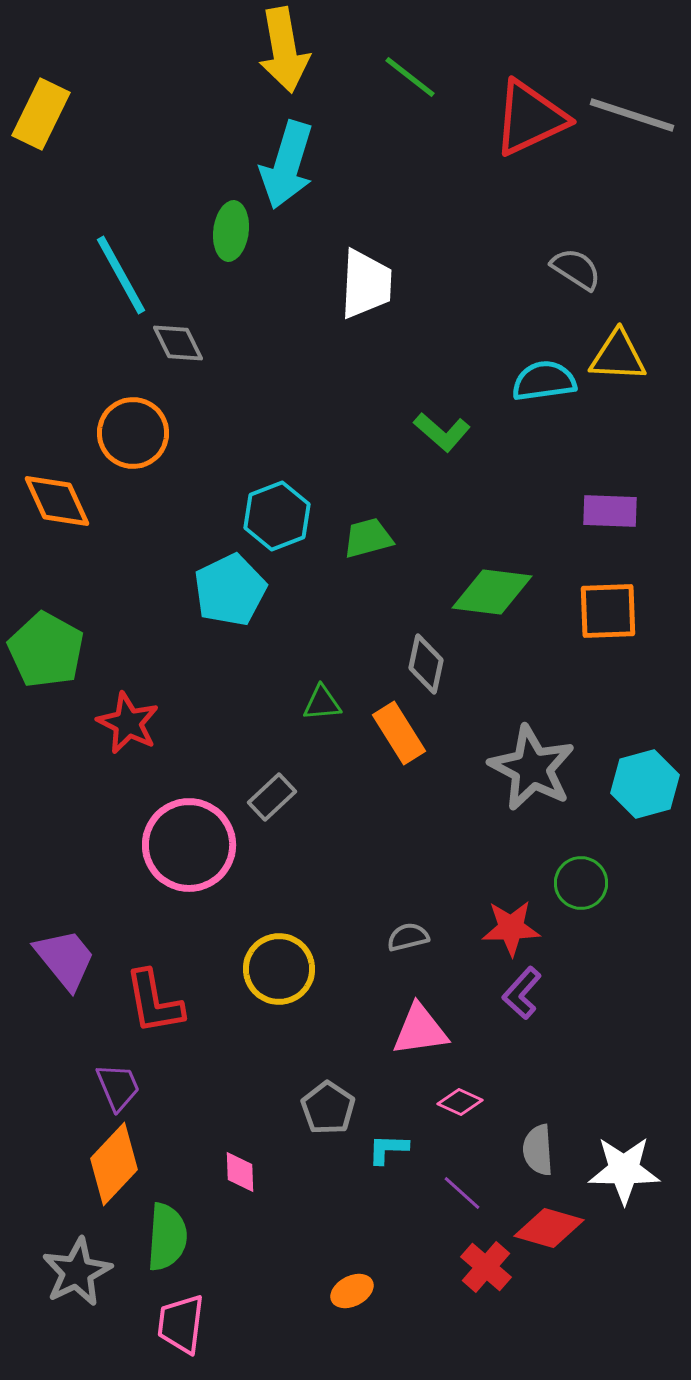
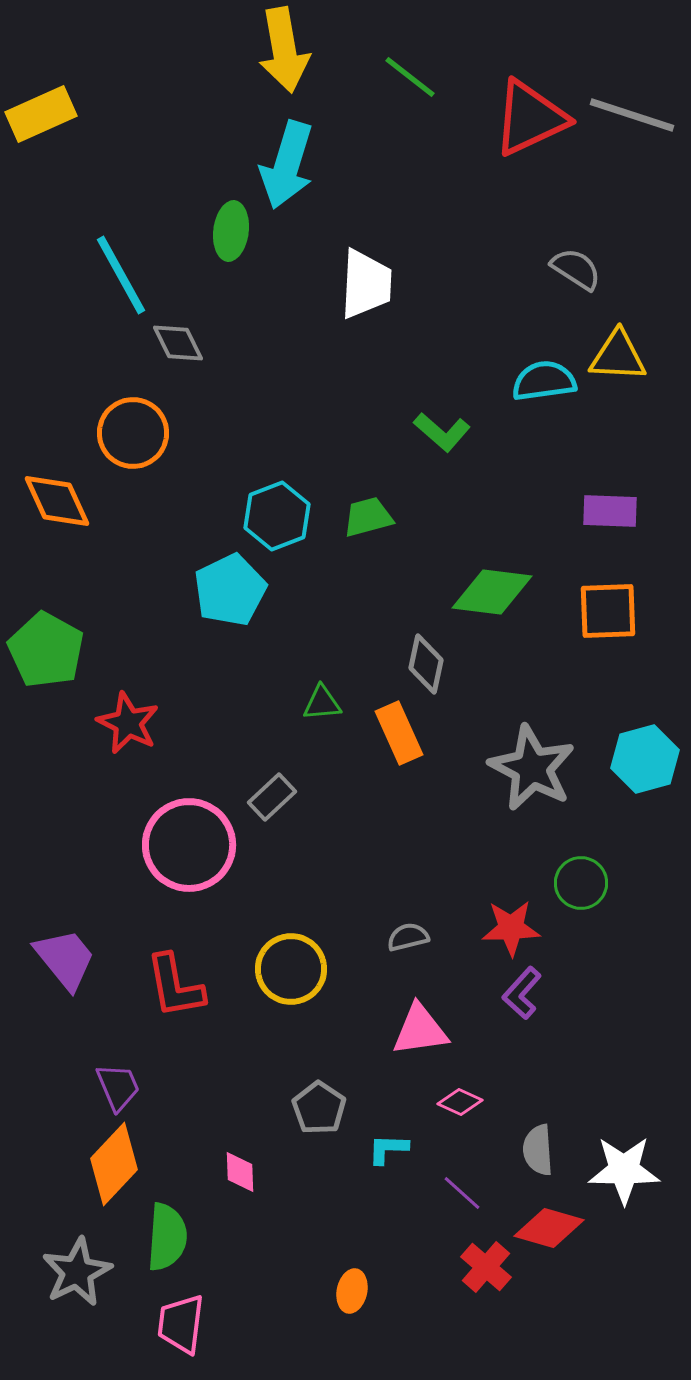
yellow rectangle at (41, 114): rotated 40 degrees clockwise
green trapezoid at (368, 538): moved 21 px up
orange rectangle at (399, 733): rotated 8 degrees clockwise
cyan hexagon at (645, 784): moved 25 px up
yellow circle at (279, 969): moved 12 px right
red L-shape at (154, 1002): moved 21 px right, 16 px up
gray pentagon at (328, 1108): moved 9 px left
orange ellipse at (352, 1291): rotated 51 degrees counterclockwise
